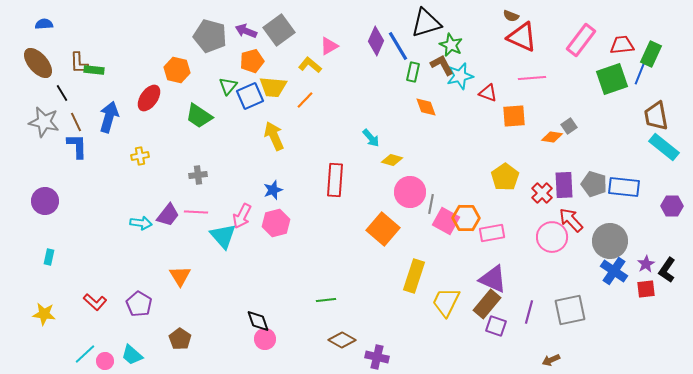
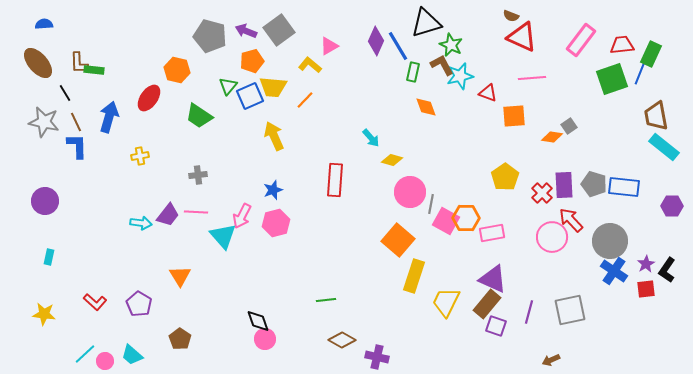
black line at (62, 93): moved 3 px right
orange square at (383, 229): moved 15 px right, 11 px down
